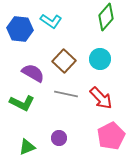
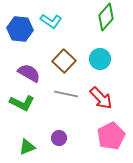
purple semicircle: moved 4 px left
